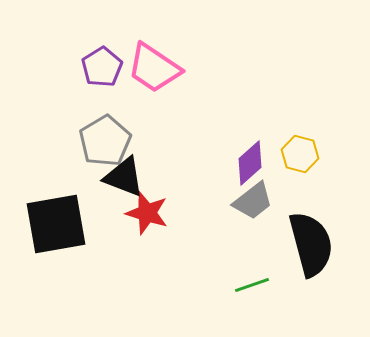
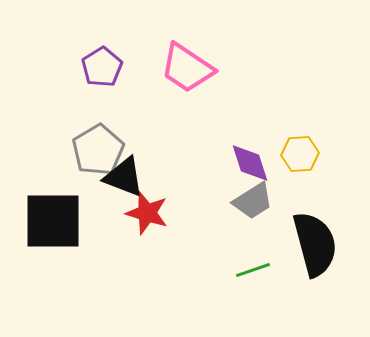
pink trapezoid: moved 33 px right
gray pentagon: moved 7 px left, 9 px down
yellow hexagon: rotated 18 degrees counterclockwise
purple diamond: rotated 66 degrees counterclockwise
gray trapezoid: rotated 6 degrees clockwise
black square: moved 3 px left, 3 px up; rotated 10 degrees clockwise
black semicircle: moved 4 px right
green line: moved 1 px right, 15 px up
